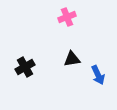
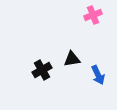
pink cross: moved 26 px right, 2 px up
black cross: moved 17 px right, 3 px down
